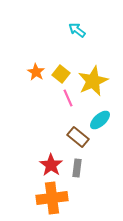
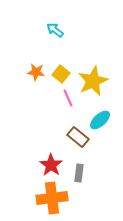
cyan arrow: moved 22 px left
orange star: rotated 24 degrees counterclockwise
gray rectangle: moved 2 px right, 5 px down
